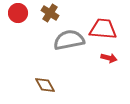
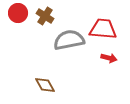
brown cross: moved 5 px left, 3 px down
